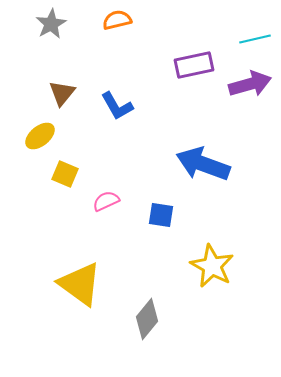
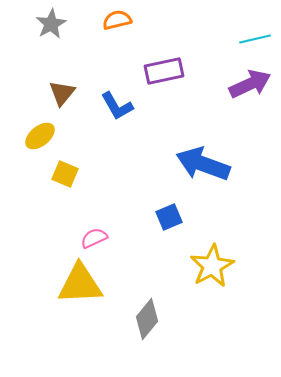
purple rectangle: moved 30 px left, 6 px down
purple arrow: rotated 9 degrees counterclockwise
pink semicircle: moved 12 px left, 37 px down
blue square: moved 8 px right, 2 px down; rotated 32 degrees counterclockwise
yellow star: rotated 15 degrees clockwise
yellow triangle: rotated 39 degrees counterclockwise
